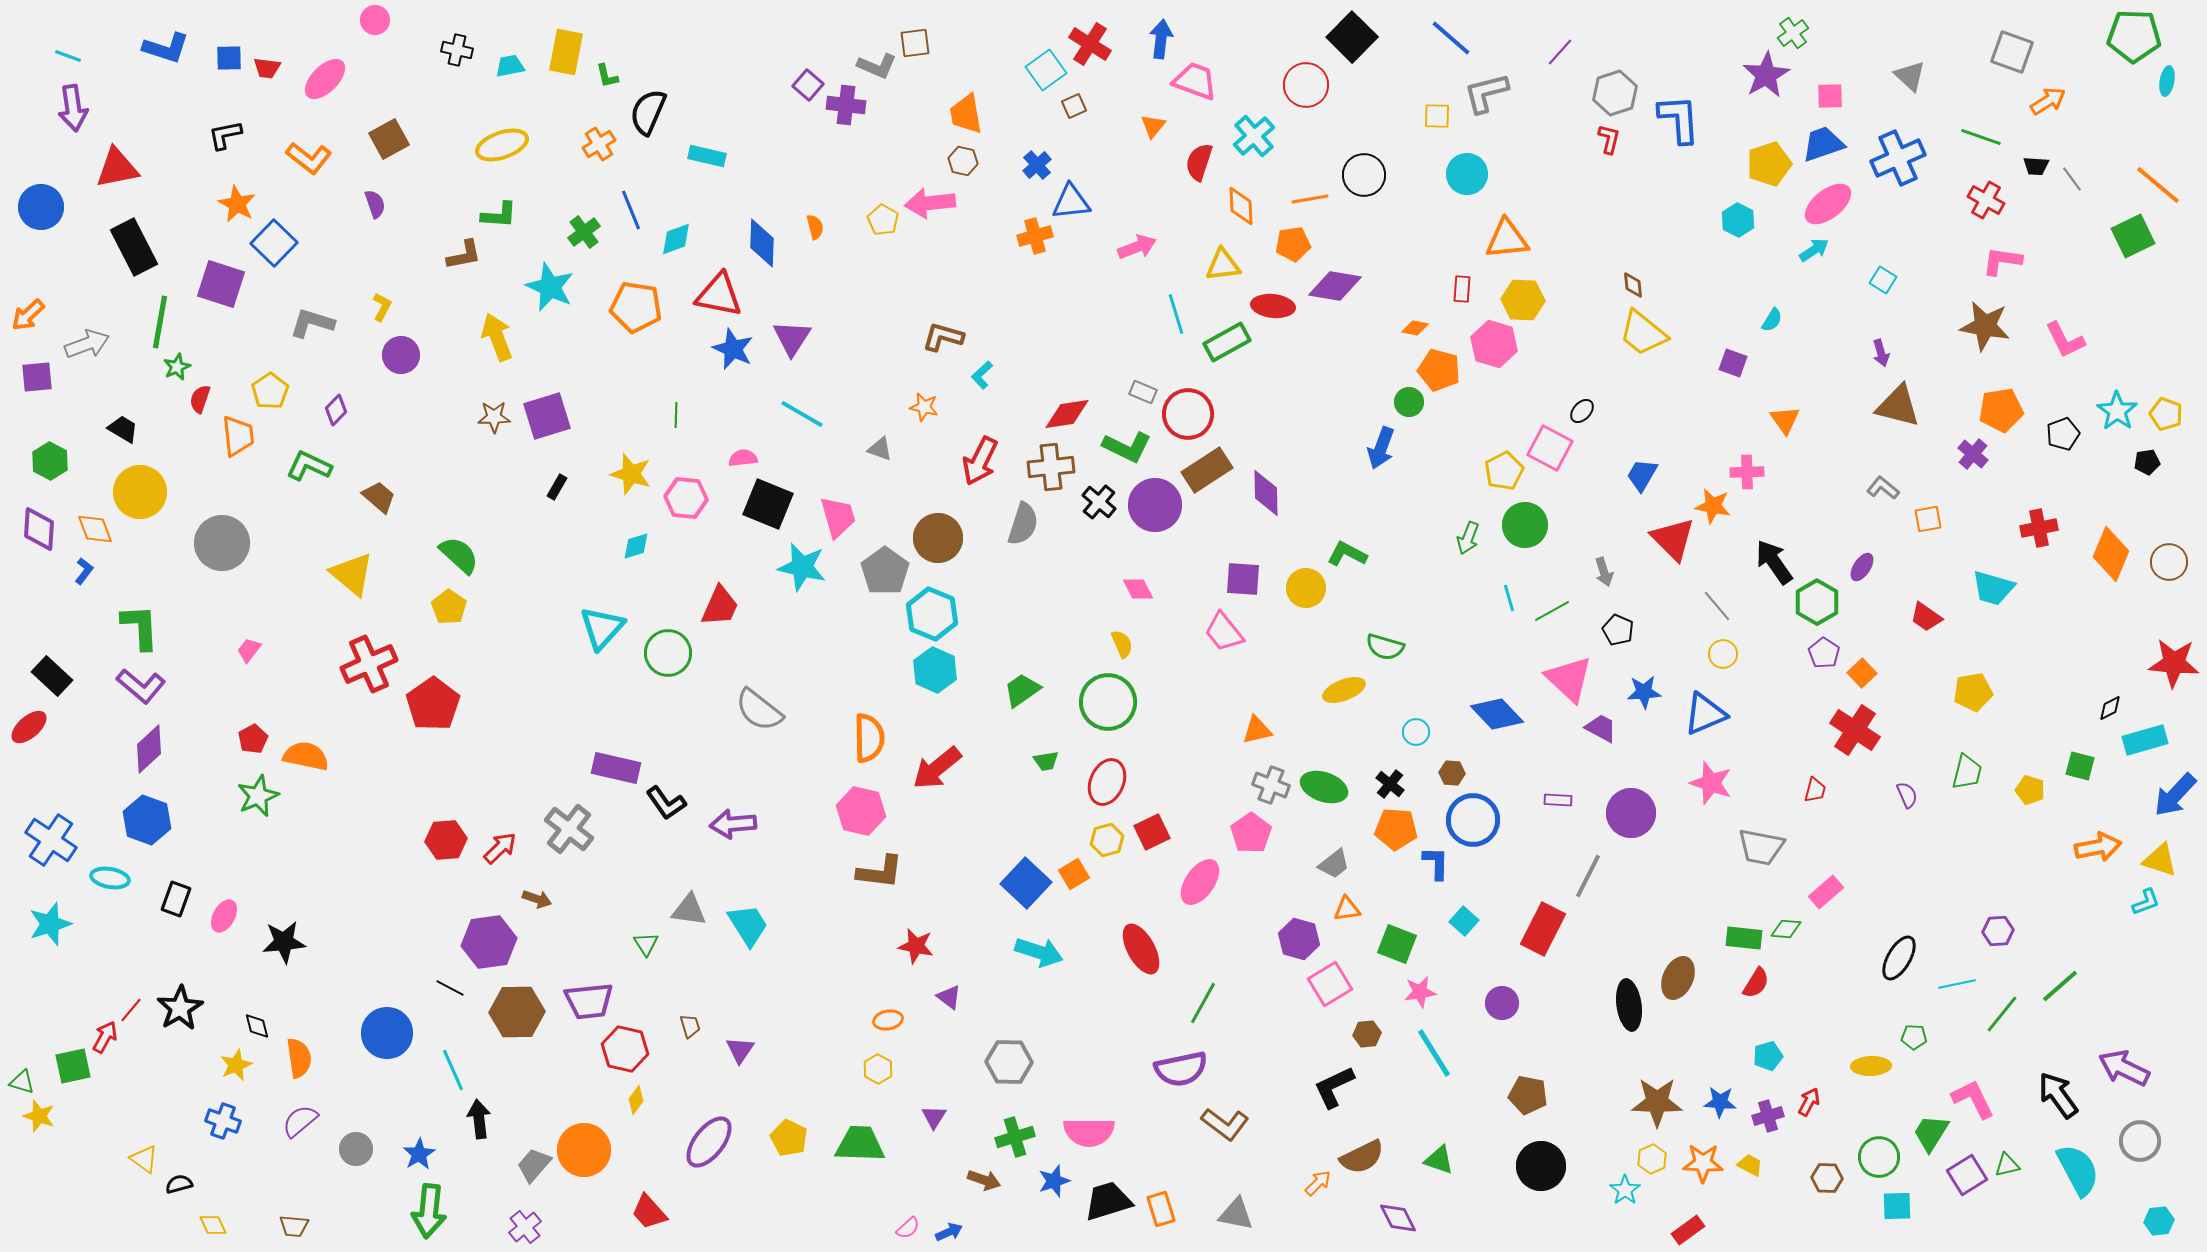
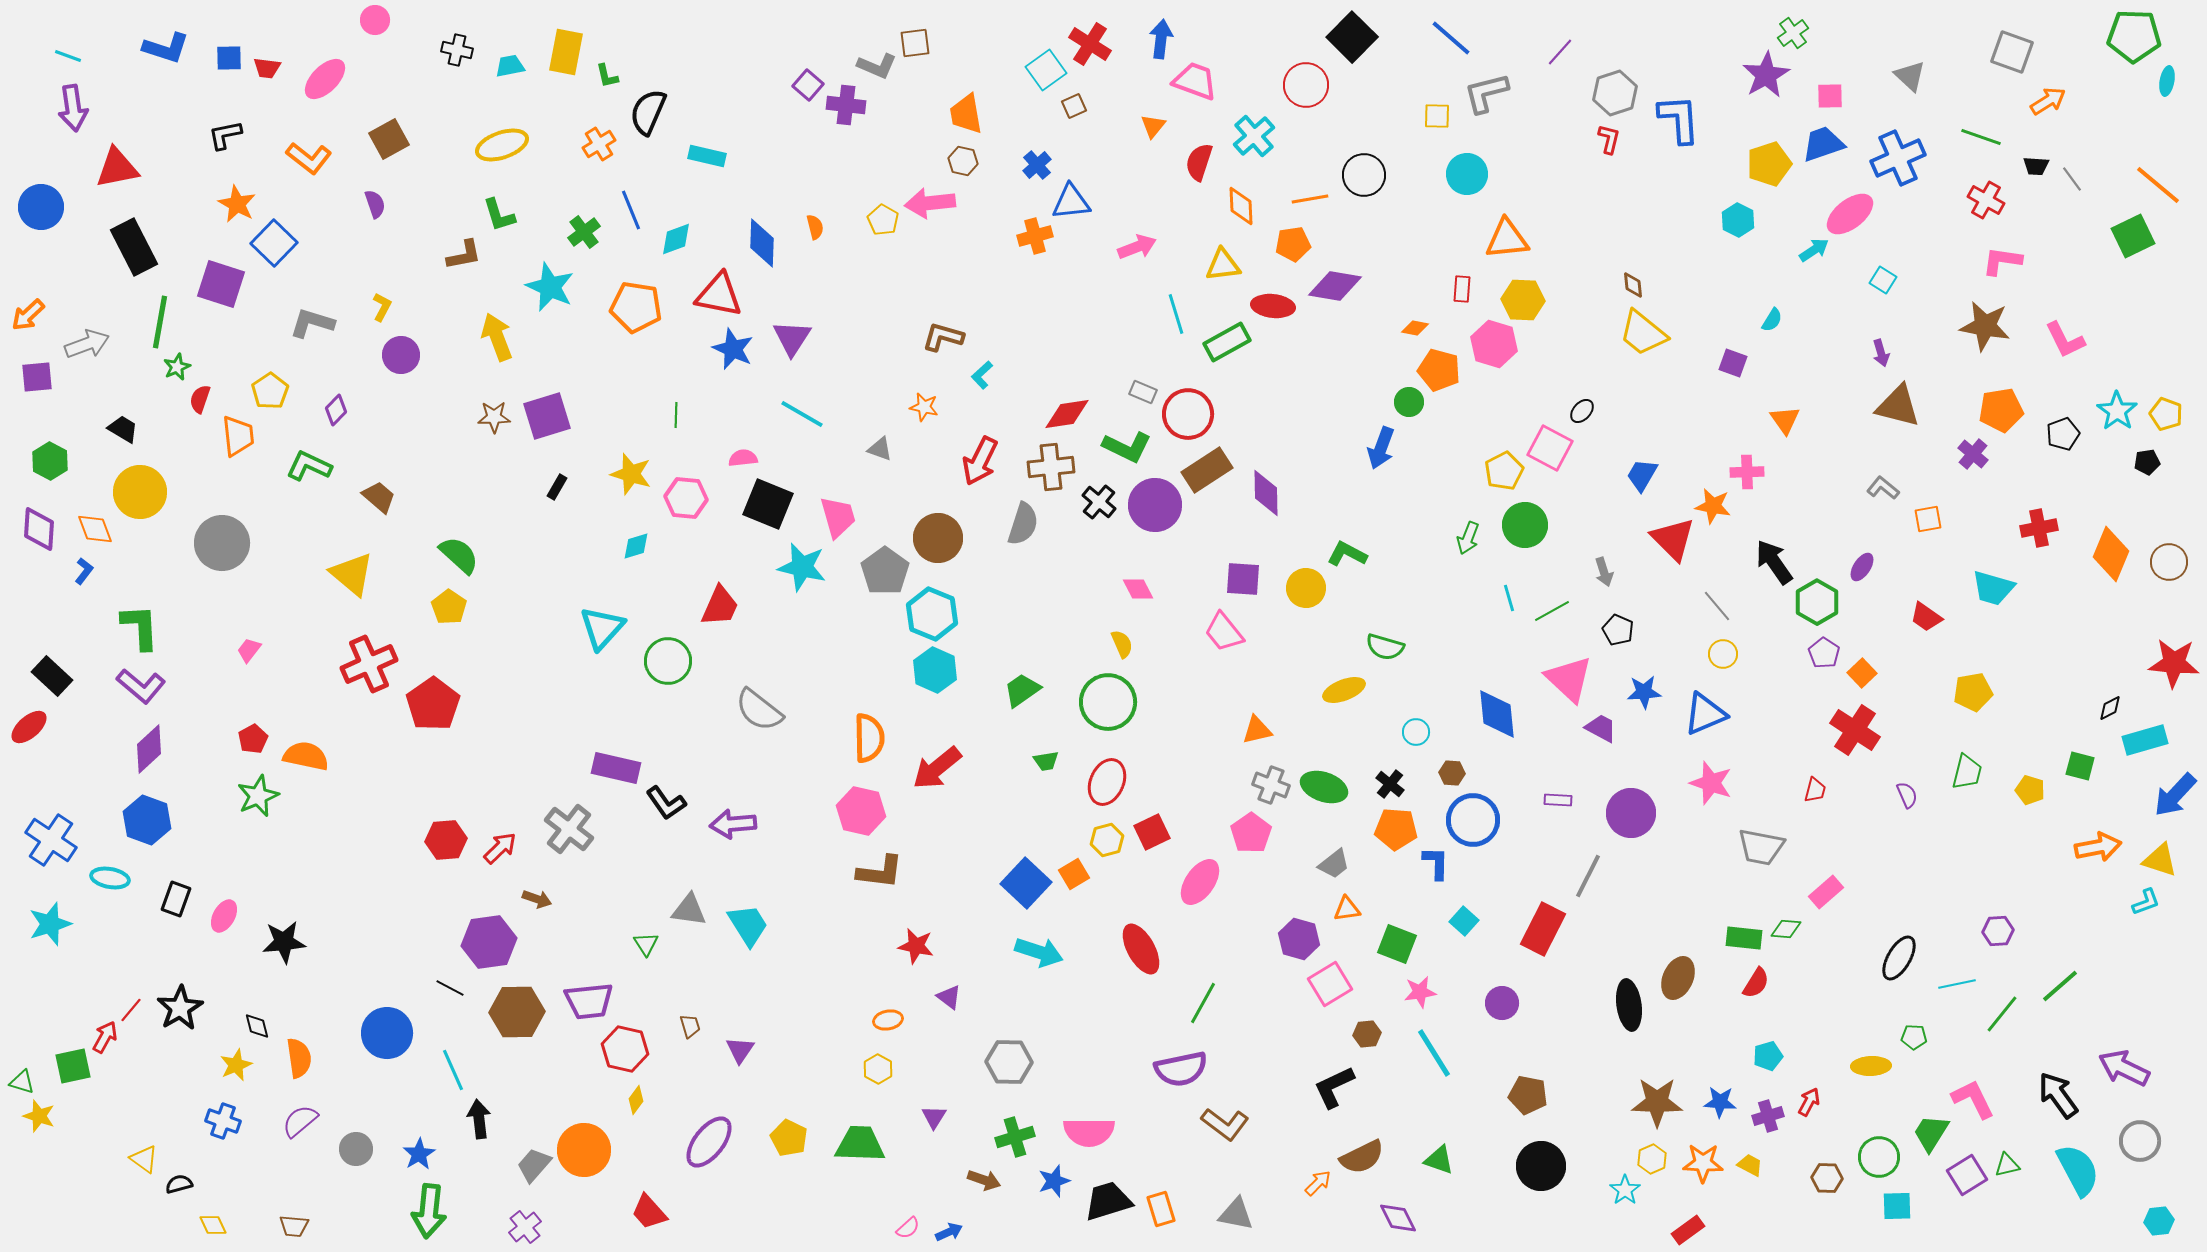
pink ellipse at (1828, 204): moved 22 px right, 10 px down
green L-shape at (499, 215): rotated 69 degrees clockwise
green circle at (668, 653): moved 8 px down
blue diamond at (1497, 714): rotated 38 degrees clockwise
